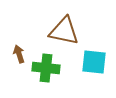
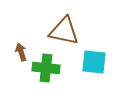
brown arrow: moved 2 px right, 2 px up
